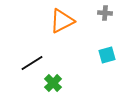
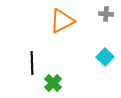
gray cross: moved 1 px right, 1 px down
cyan square: moved 2 px left, 2 px down; rotated 30 degrees counterclockwise
black line: rotated 60 degrees counterclockwise
